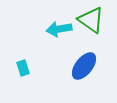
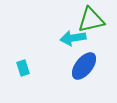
green triangle: rotated 48 degrees counterclockwise
cyan arrow: moved 14 px right, 9 px down
